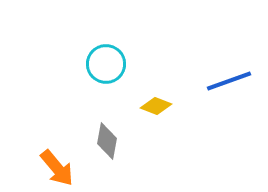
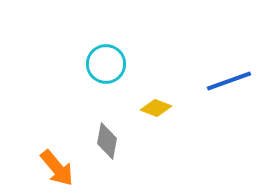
yellow diamond: moved 2 px down
